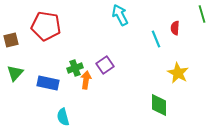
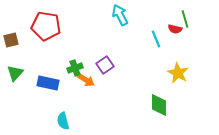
green line: moved 17 px left, 5 px down
red semicircle: moved 1 px down; rotated 80 degrees counterclockwise
orange arrow: rotated 114 degrees clockwise
cyan semicircle: moved 4 px down
